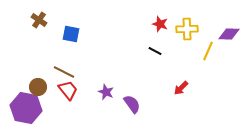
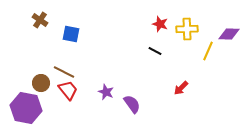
brown cross: moved 1 px right
brown circle: moved 3 px right, 4 px up
